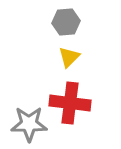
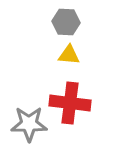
gray hexagon: rotated 8 degrees clockwise
yellow triangle: moved 2 px up; rotated 50 degrees clockwise
